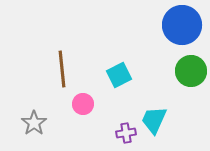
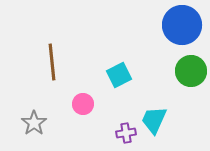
brown line: moved 10 px left, 7 px up
